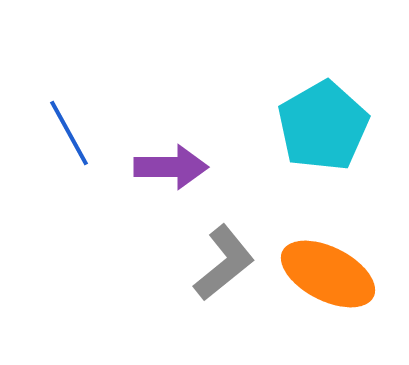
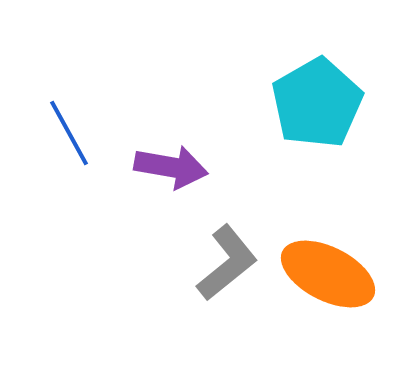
cyan pentagon: moved 6 px left, 23 px up
purple arrow: rotated 10 degrees clockwise
gray L-shape: moved 3 px right
